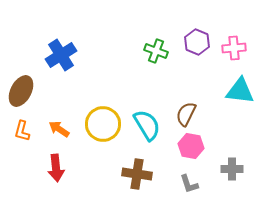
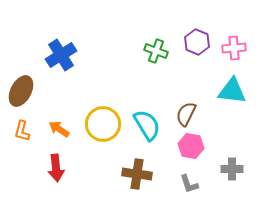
cyan triangle: moved 8 px left
